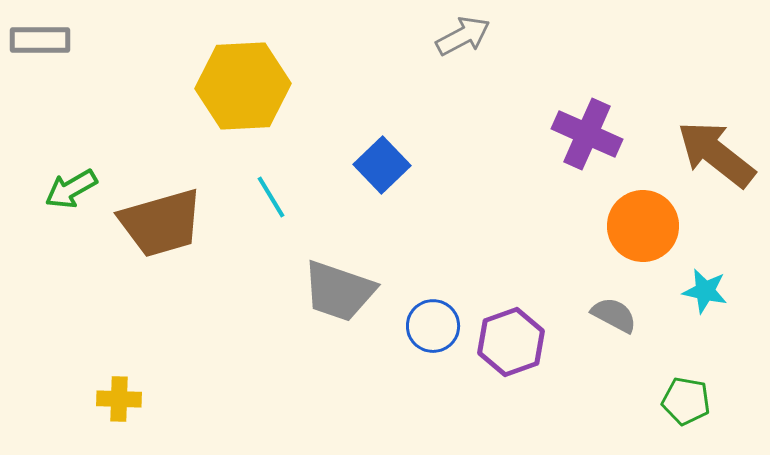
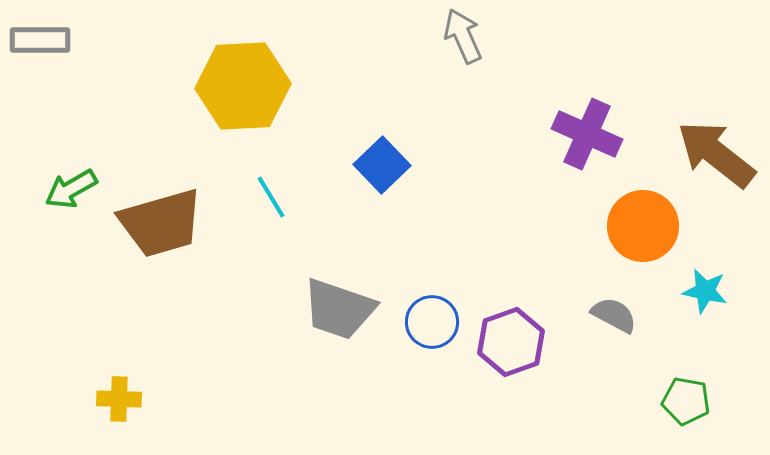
gray arrow: rotated 86 degrees counterclockwise
gray trapezoid: moved 18 px down
blue circle: moved 1 px left, 4 px up
